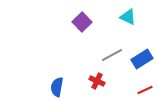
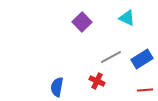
cyan triangle: moved 1 px left, 1 px down
gray line: moved 1 px left, 2 px down
red line: rotated 21 degrees clockwise
